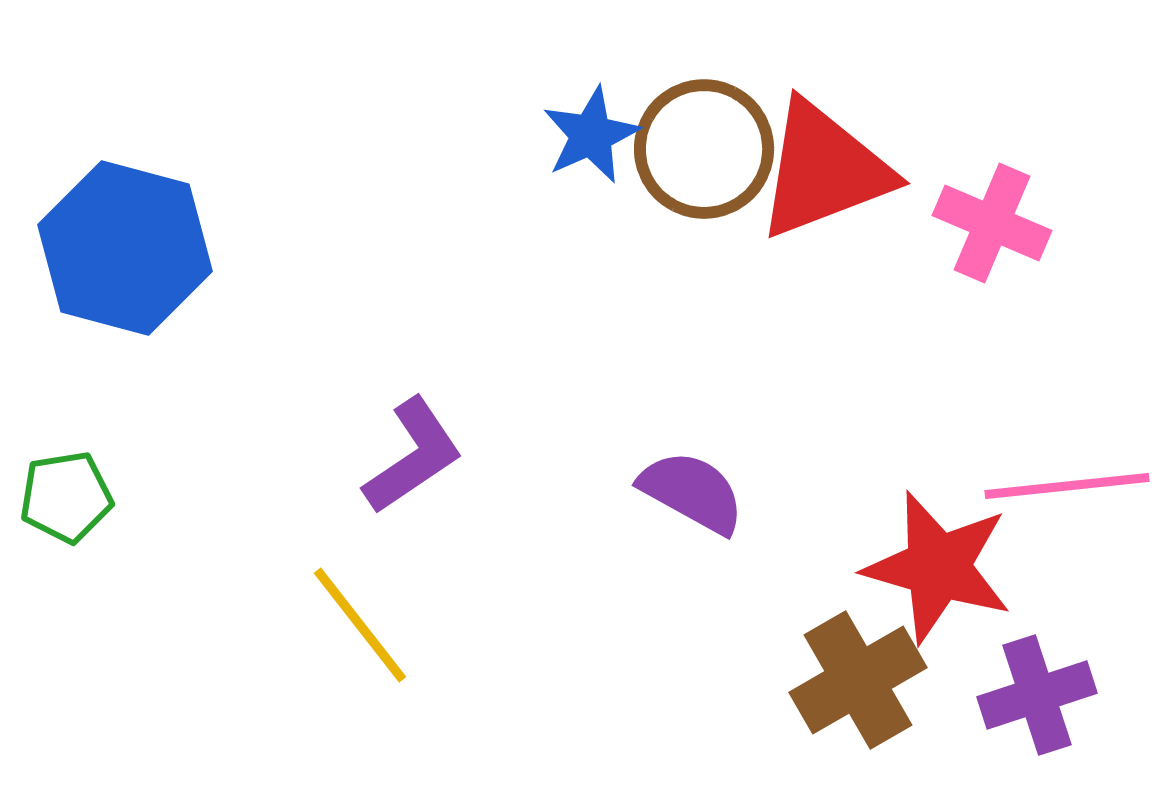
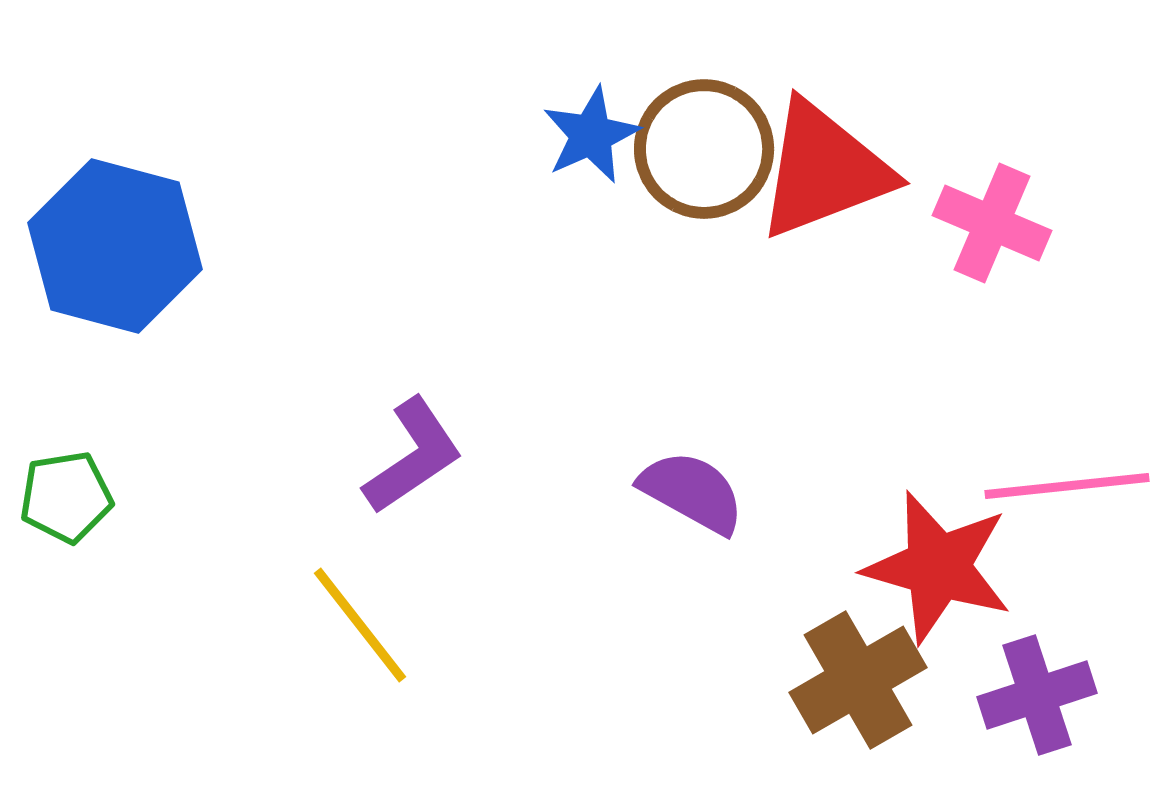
blue hexagon: moved 10 px left, 2 px up
